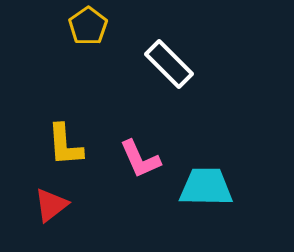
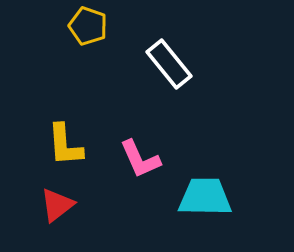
yellow pentagon: rotated 18 degrees counterclockwise
white rectangle: rotated 6 degrees clockwise
cyan trapezoid: moved 1 px left, 10 px down
red triangle: moved 6 px right
